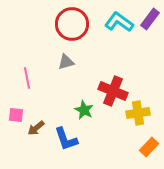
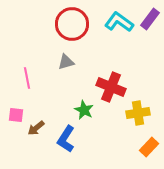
red cross: moved 2 px left, 4 px up
blue L-shape: rotated 52 degrees clockwise
